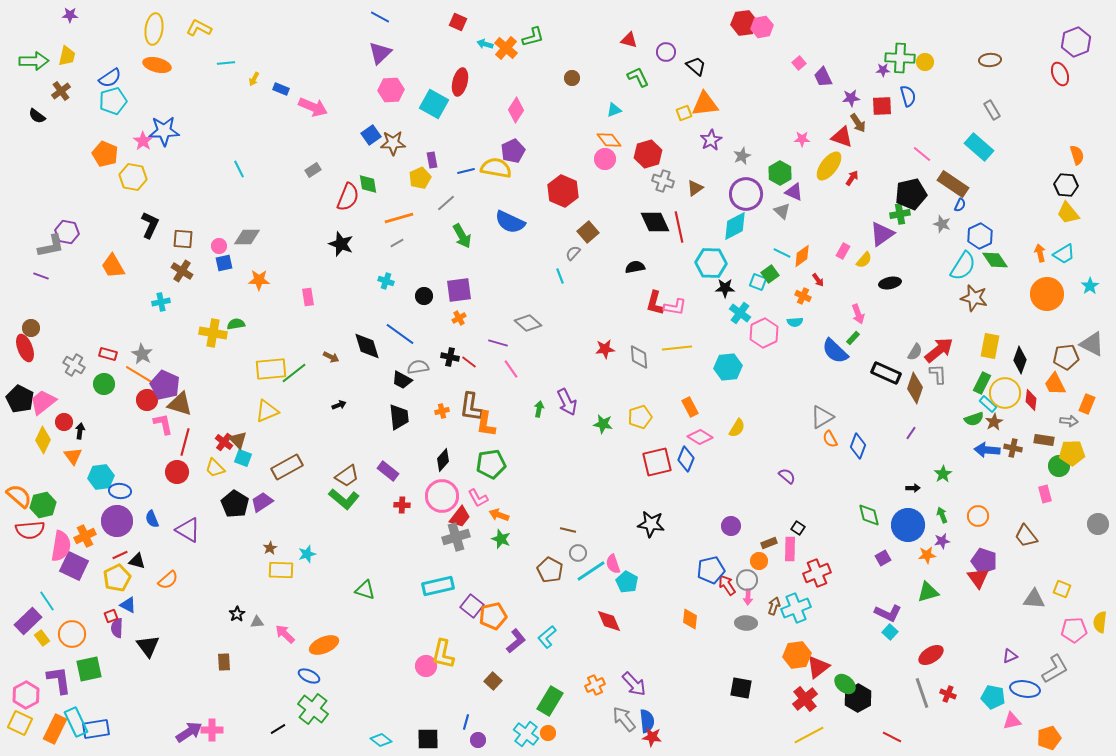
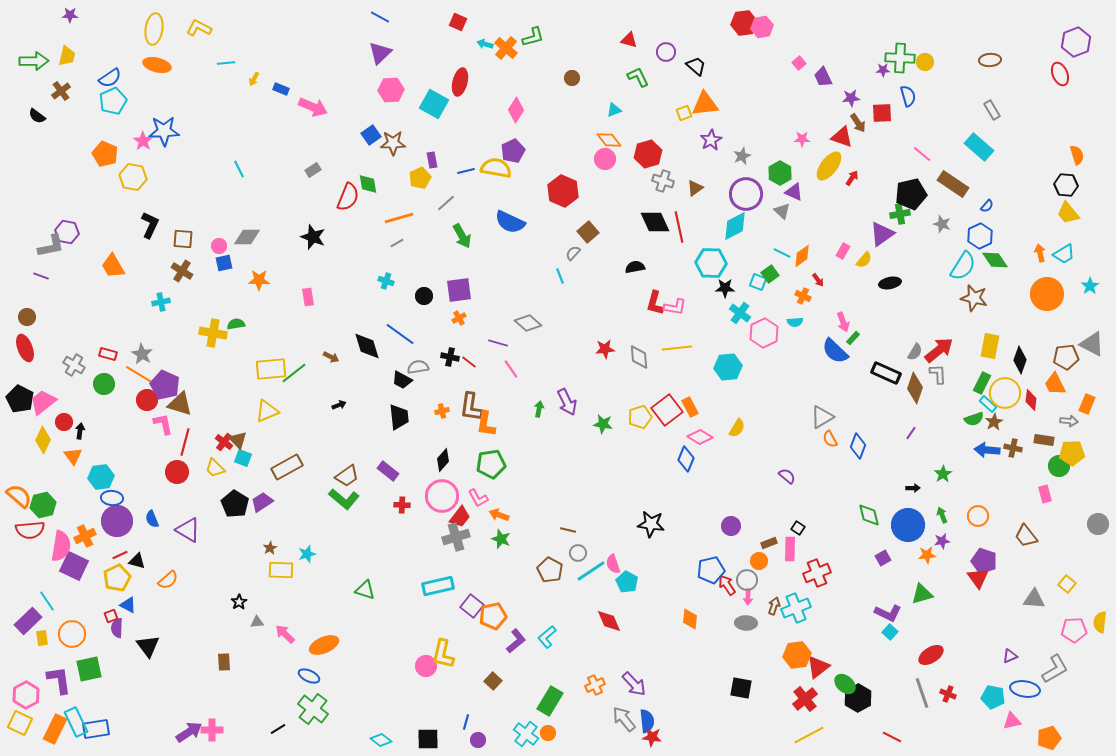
cyan pentagon at (113, 101): rotated 8 degrees counterclockwise
red square at (882, 106): moved 7 px down
blue semicircle at (960, 205): moved 27 px right, 1 px down; rotated 16 degrees clockwise
black star at (341, 244): moved 28 px left, 7 px up
pink arrow at (858, 314): moved 15 px left, 8 px down
brown circle at (31, 328): moved 4 px left, 11 px up
red square at (657, 462): moved 10 px right, 52 px up; rotated 24 degrees counterclockwise
blue ellipse at (120, 491): moved 8 px left, 7 px down
yellow square at (1062, 589): moved 5 px right, 5 px up; rotated 18 degrees clockwise
green triangle at (928, 592): moved 6 px left, 2 px down
black star at (237, 614): moved 2 px right, 12 px up
yellow rectangle at (42, 638): rotated 28 degrees clockwise
